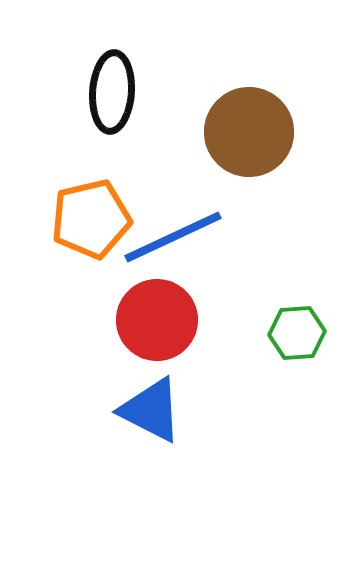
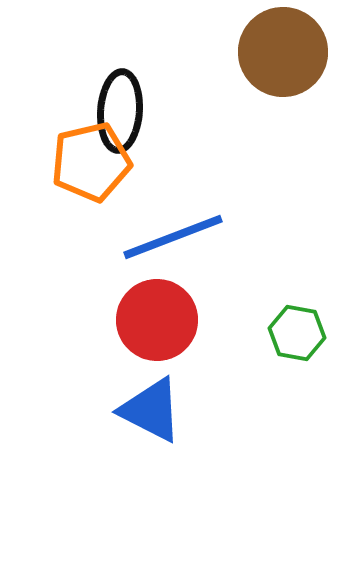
black ellipse: moved 8 px right, 19 px down
brown circle: moved 34 px right, 80 px up
orange pentagon: moved 57 px up
blue line: rotated 4 degrees clockwise
green hexagon: rotated 14 degrees clockwise
